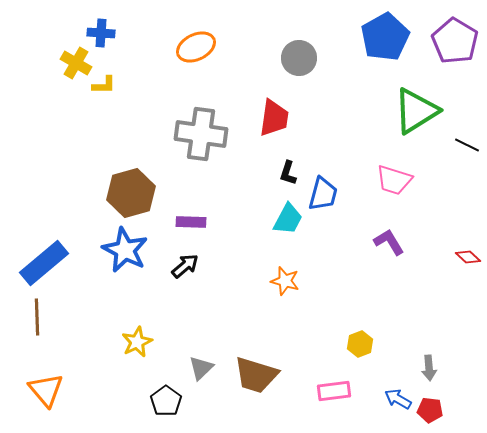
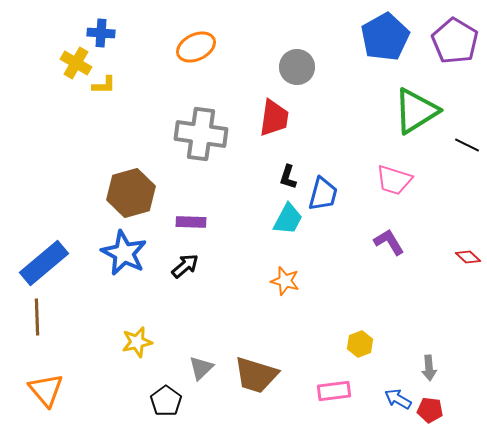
gray circle: moved 2 px left, 9 px down
black L-shape: moved 4 px down
blue star: moved 1 px left, 3 px down
yellow star: rotated 12 degrees clockwise
